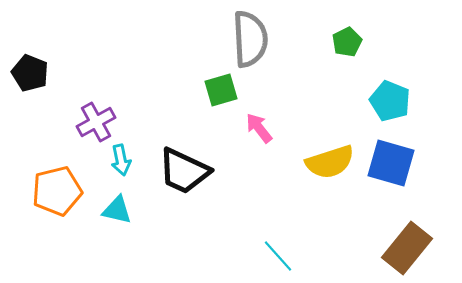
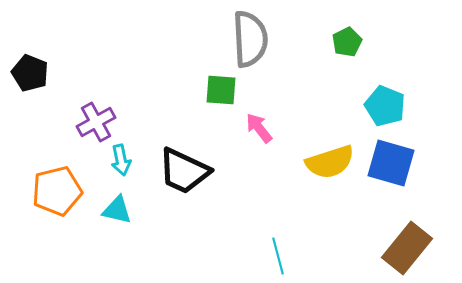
green square: rotated 20 degrees clockwise
cyan pentagon: moved 5 px left, 5 px down
cyan line: rotated 27 degrees clockwise
